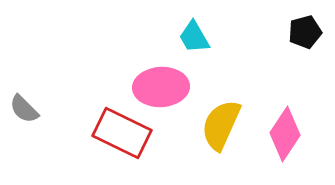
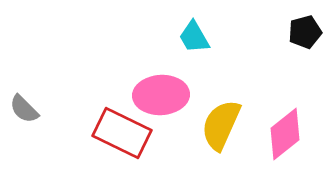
pink ellipse: moved 8 px down
pink diamond: rotated 18 degrees clockwise
